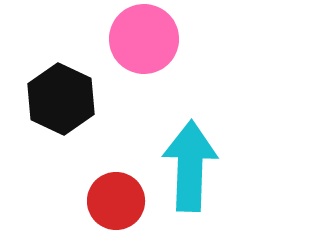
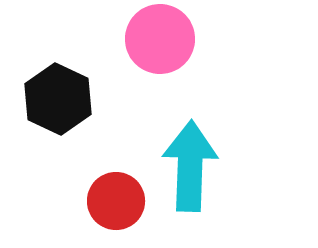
pink circle: moved 16 px right
black hexagon: moved 3 px left
